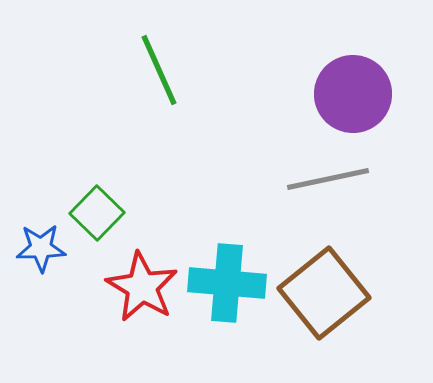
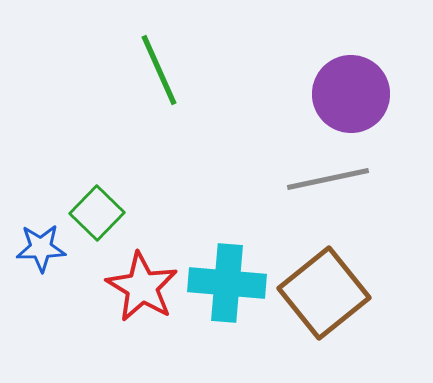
purple circle: moved 2 px left
